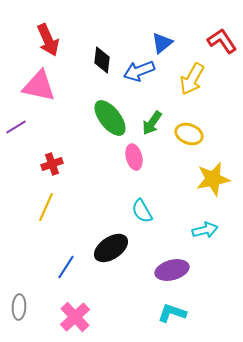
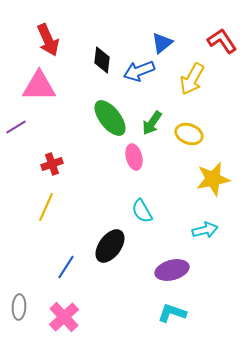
pink triangle: rotated 12 degrees counterclockwise
black ellipse: moved 1 px left, 2 px up; rotated 20 degrees counterclockwise
pink cross: moved 11 px left
